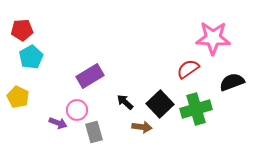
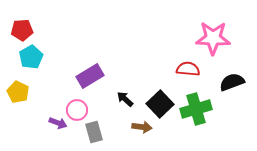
red semicircle: rotated 40 degrees clockwise
yellow pentagon: moved 5 px up
black arrow: moved 3 px up
